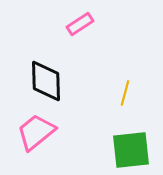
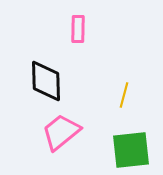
pink rectangle: moved 2 px left, 5 px down; rotated 56 degrees counterclockwise
yellow line: moved 1 px left, 2 px down
pink trapezoid: moved 25 px right
